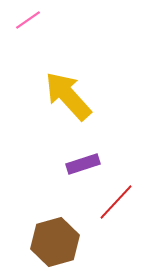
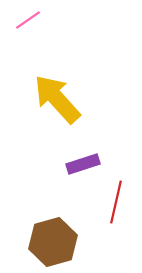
yellow arrow: moved 11 px left, 3 px down
red line: rotated 30 degrees counterclockwise
brown hexagon: moved 2 px left
